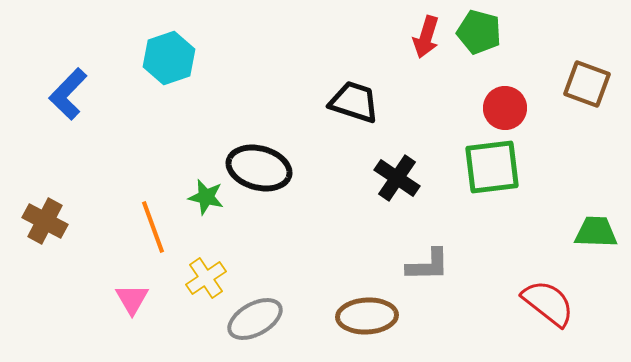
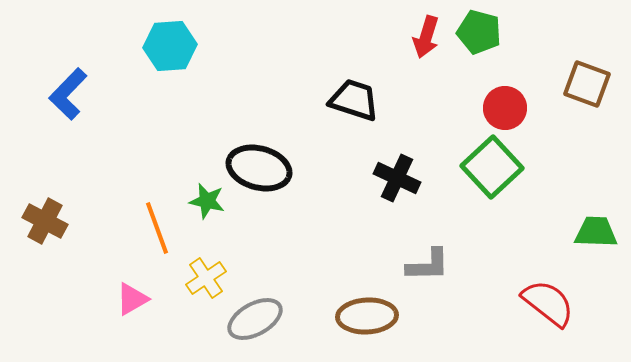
cyan hexagon: moved 1 px right, 12 px up; rotated 15 degrees clockwise
black trapezoid: moved 2 px up
green square: rotated 36 degrees counterclockwise
black cross: rotated 9 degrees counterclockwise
green star: moved 1 px right, 4 px down
orange line: moved 4 px right, 1 px down
pink triangle: rotated 30 degrees clockwise
